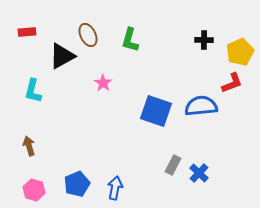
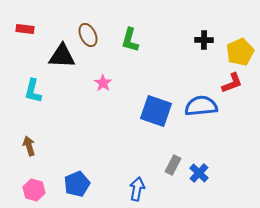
red rectangle: moved 2 px left, 3 px up; rotated 12 degrees clockwise
black triangle: rotated 32 degrees clockwise
blue arrow: moved 22 px right, 1 px down
